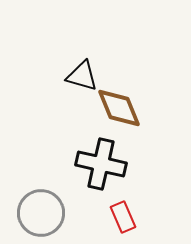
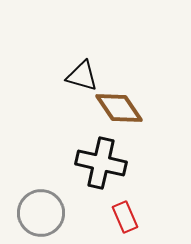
brown diamond: rotated 12 degrees counterclockwise
black cross: moved 1 px up
red rectangle: moved 2 px right
